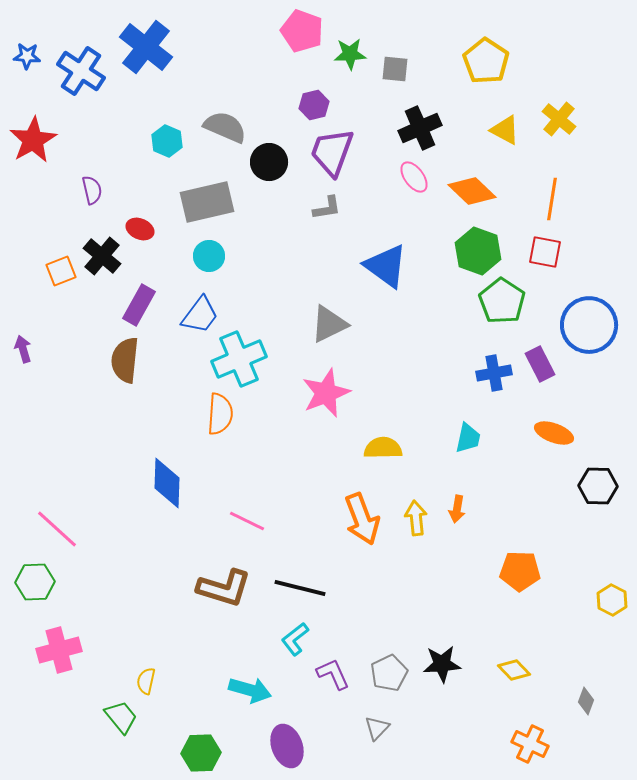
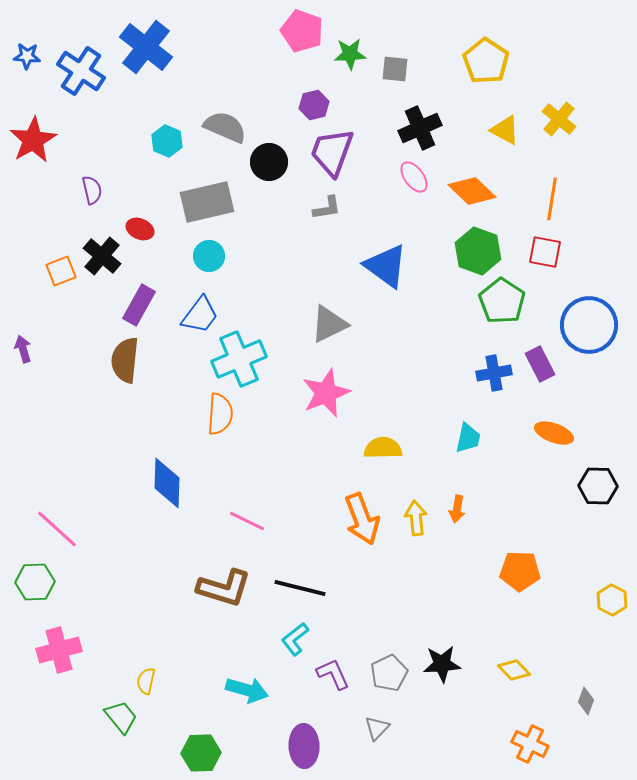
cyan arrow at (250, 690): moved 3 px left
purple ellipse at (287, 746): moved 17 px right; rotated 18 degrees clockwise
